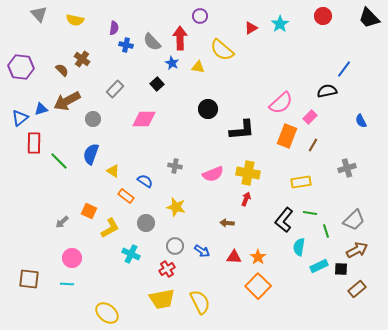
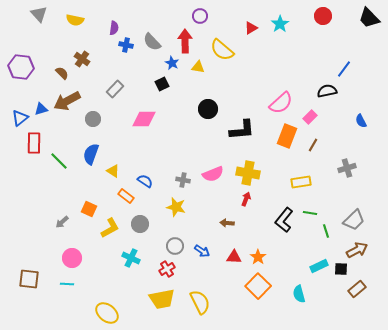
red arrow at (180, 38): moved 5 px right, 3 px down
brown semicircle at (62, 70): moved 3 px down
black square at (157, 84): moved 5 px right; rotated 16 degrees clockwise
gray cross at (175, 166): moved 8 px right, 14 px down
orange square at (89, 211): moved 2 px up
gray circle at (146, 223): moved 6 px left, 1 px down
cyan semicircle at (299, 247): moved 47 px down; rotated 24 degrees counterclockwise
cyan cross at (131, 254): moved 4 px down
